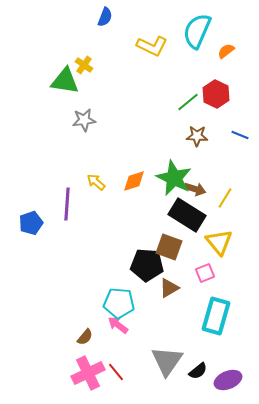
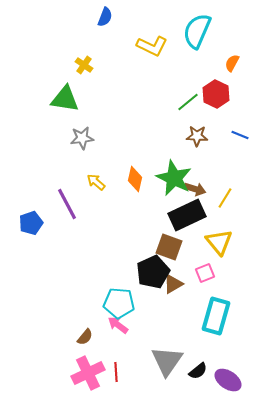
orange semicircle: moved 6 px right, 12 px down; rotated 24 degrees counterclockwise
green triangle: moved 18 px down
gray star: moved 2 px left, 18 px down
orange diamond: moved 1 px right, 2 px up; rotated 60 degrees counterclockwise
purple line: rotated 32 degrees counterclockwise
black rectangle: rotated 57 degrees counterclockwise
black pentagon: moved 6 px right, 7 px down; rotated 28 degrees counterclockwise
brown triangle: moved 4 px right, 4 px up
red line: rotated 36 degrees clockwise
purple ellipse: rotated 56 degrees clockwise
